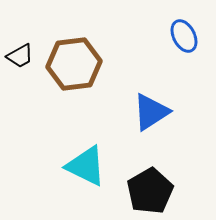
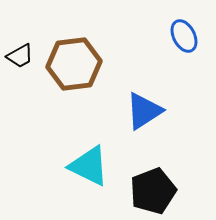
blue triangle: moved 7 px left, 1 px up
cyan triangle: moved 3 px right
black pentagon: moved 3 px right; rotated 9 degrees clockwise
